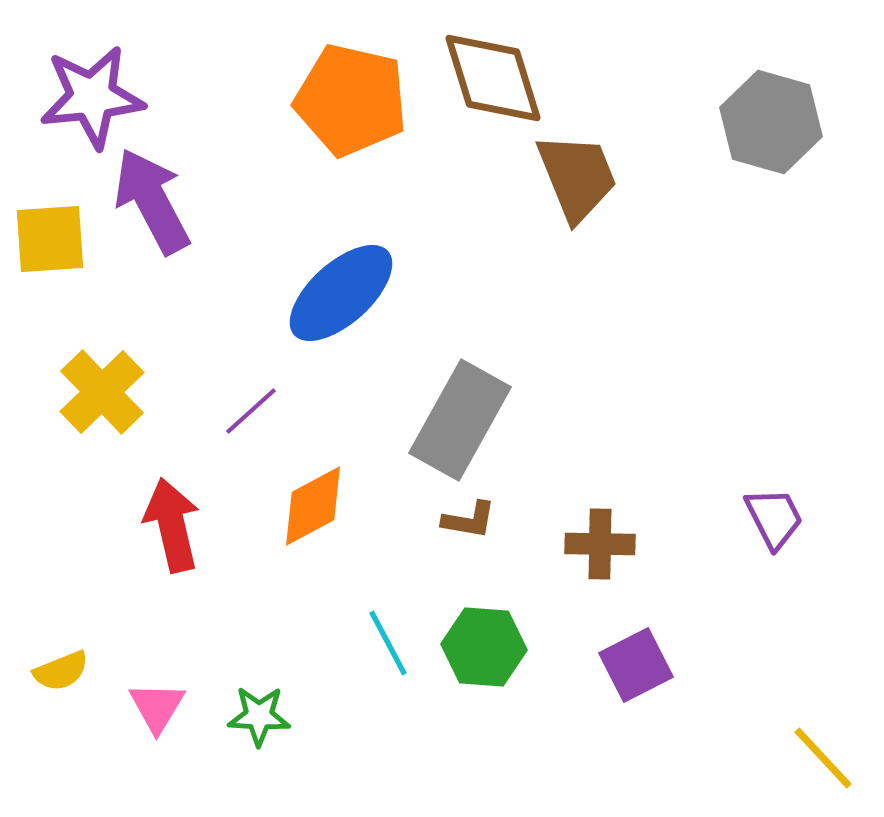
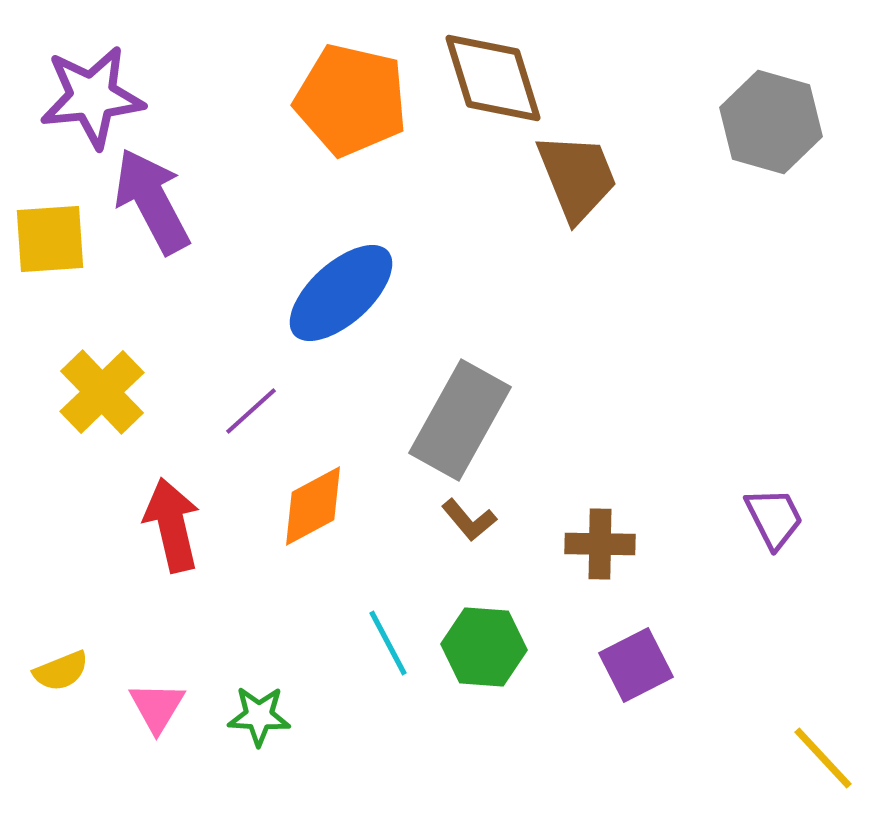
brown L-shape: rotated 40 degrees clockwise
